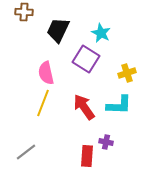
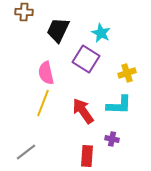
red arrow: moved 1 px left, 4 px down
purple cross: moved 6 px right, 3 px up
